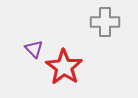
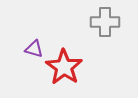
purple triangle: rotated 30 degrees counterclockwise
